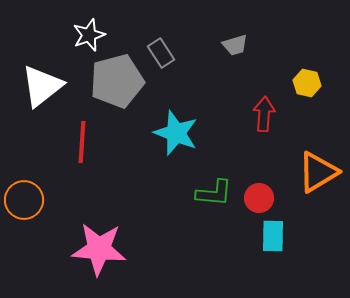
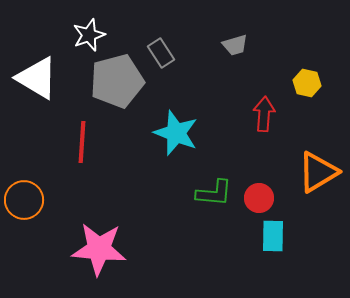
white triangle: moved 5 px left, 8 px up; rotated 51 degrees counterclockwise
